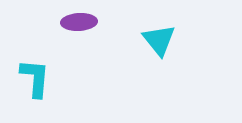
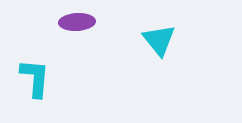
purple ellipse: moved 2 px left
